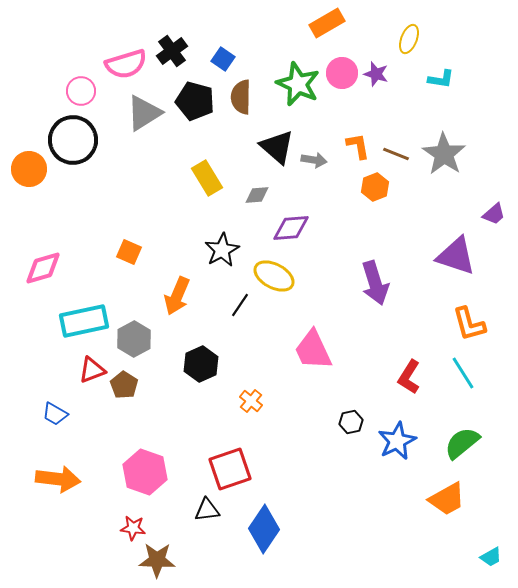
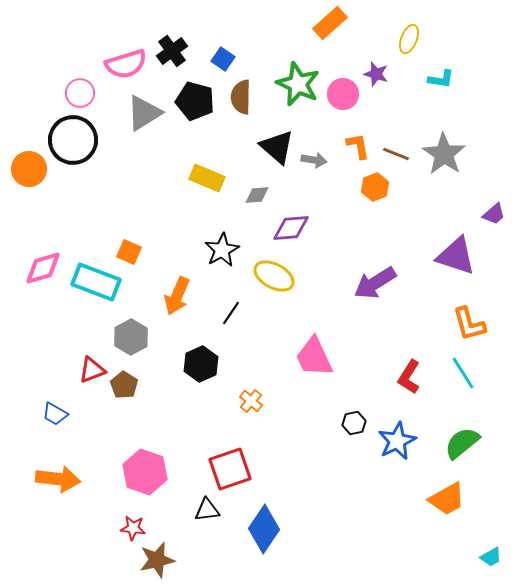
orange rectangle at (327, 23): moved 3 px right; rotated 12 degrees counterclockwise
pink circle at (342, 73): moved 1 px right, 21 px down
pink circle at (81, 91): moved 1 px left, 2 px down
yellow rectangle at (207, 178): rotated 36 degrees counterclockwise
purple arrow at (375, 283): rotated 75 degrees clockwise
black line at (240, 305): moved 9 px left, 8 px down
cyan rectangle at (84, 321): moved 12 px right, 39 px up; rotated 33 degrees clockwise
gray hexagon at (134, 339): moved 3 px left, 2 px up
pink trapezoid at (313, 350): moved 1 px right, 7 px down
black hexagon at (351, 422): moved 3 px right, 1 px down
brown star at (157, 560): rotated 15 degrees counterclockwise
